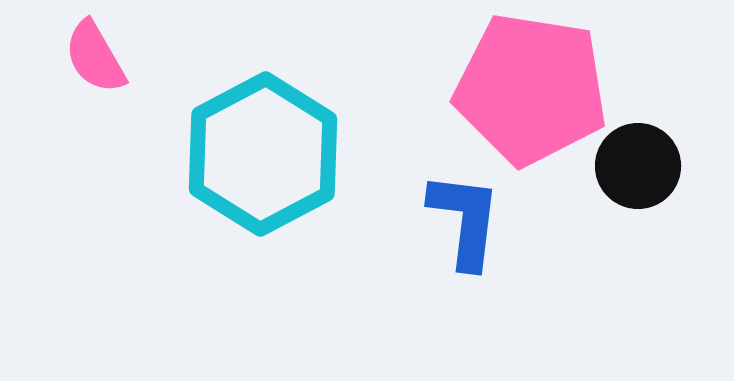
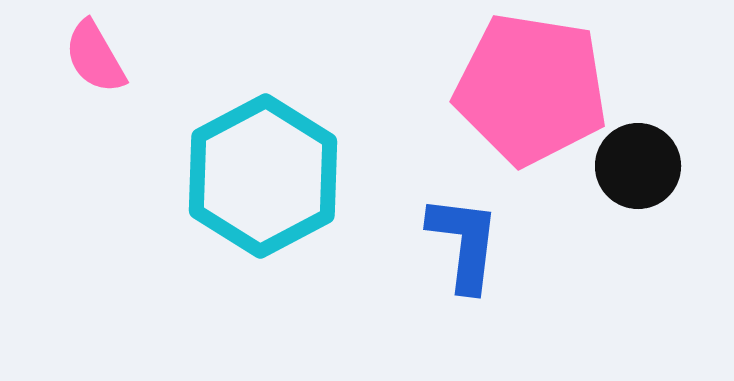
cyan hexagon: moved 22 px down
blue L-shape: moved 1 px left, 23 px down
